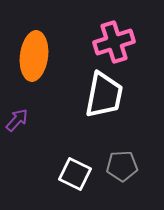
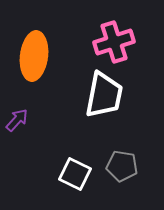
gray pentagon: rotated 12 degrees clockwise
